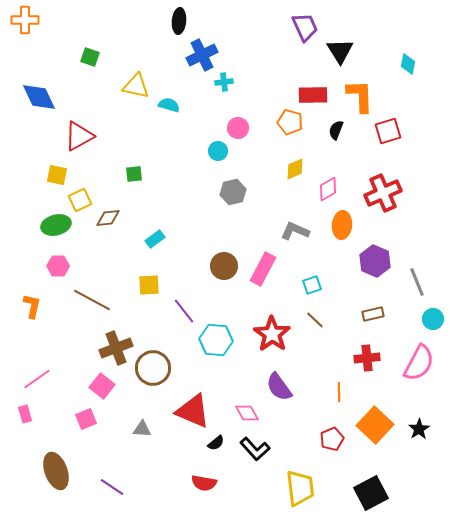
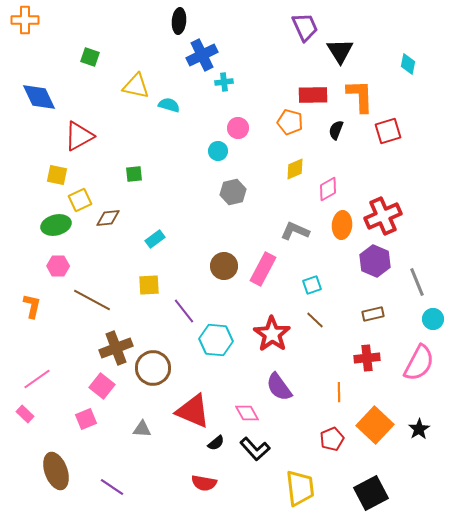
red cross at (383, 193): moved 23 px down
pink rectangle at (25, 414): rotated 30 degrees counterclockwise
